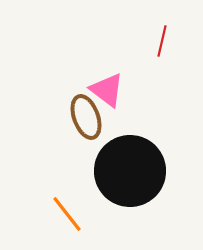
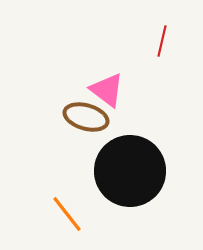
brown ellipse: rotated 54 degrees counterclockwise
